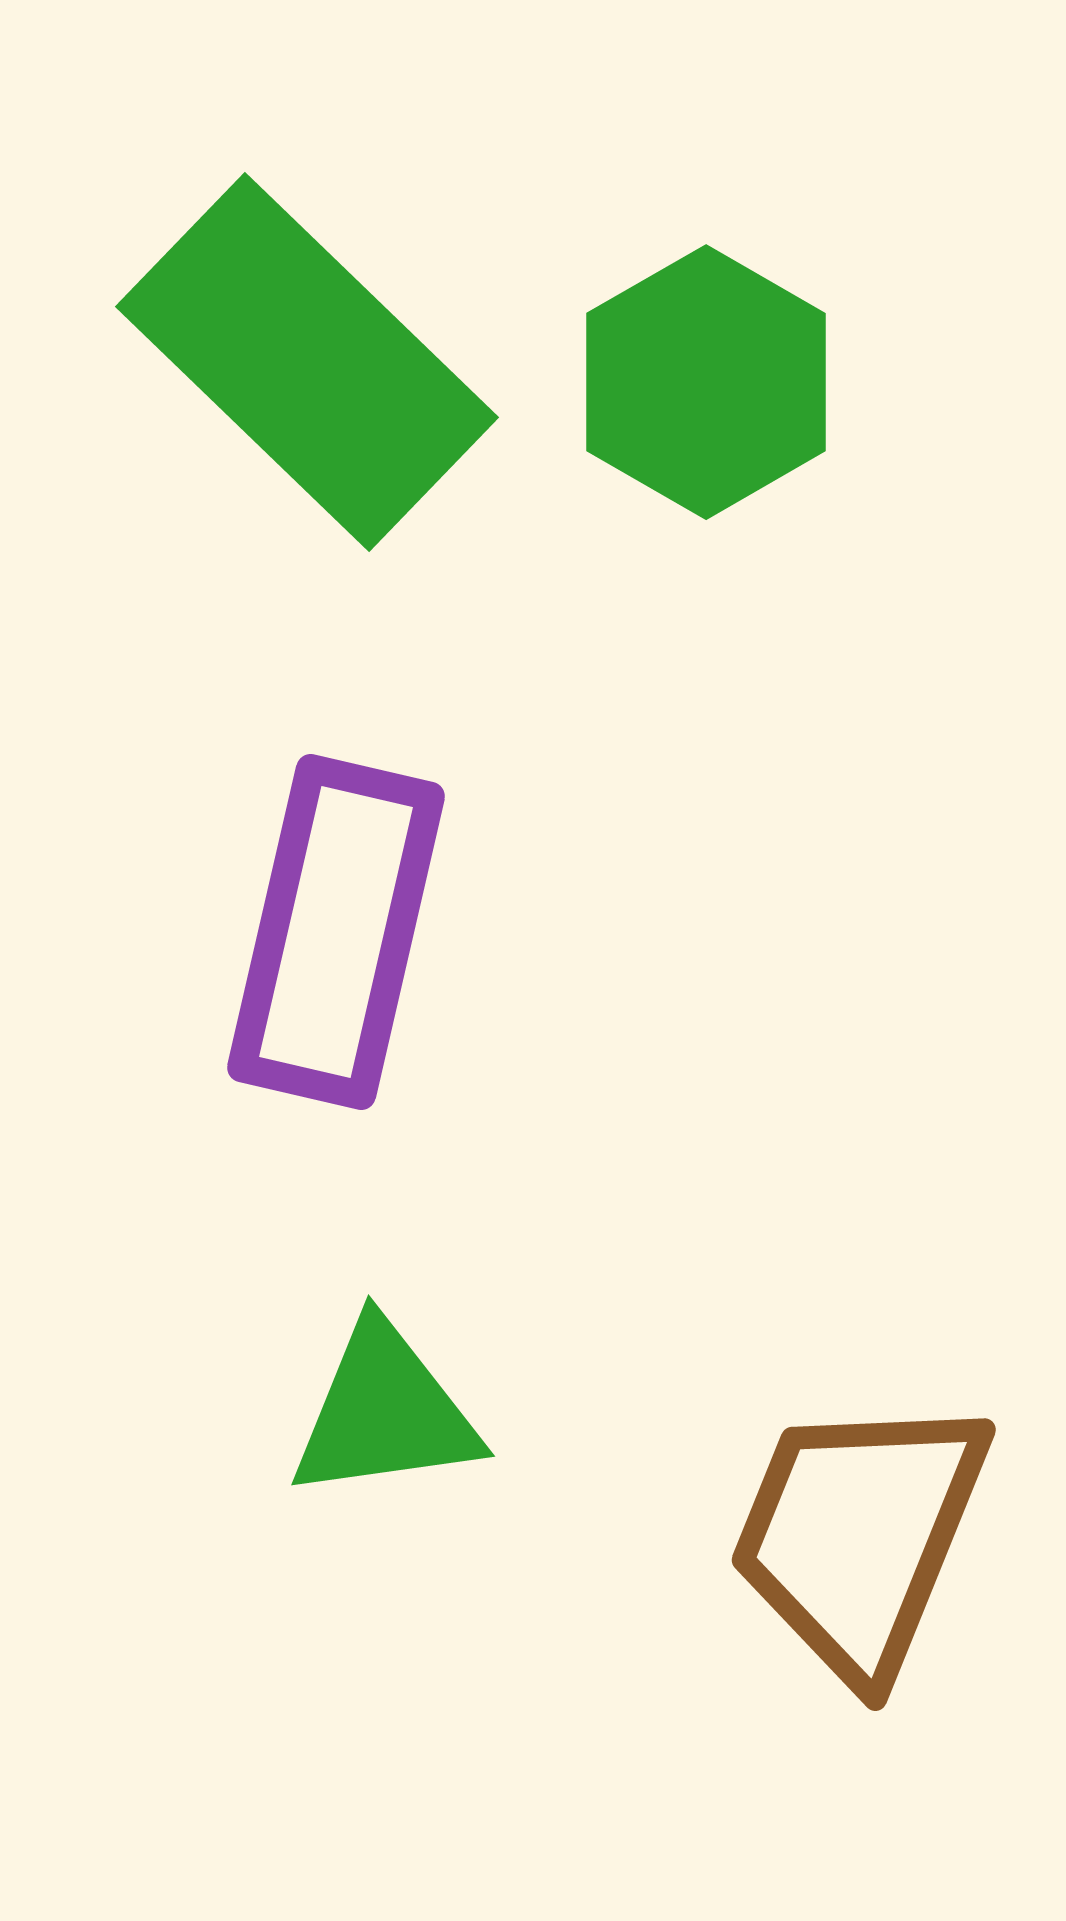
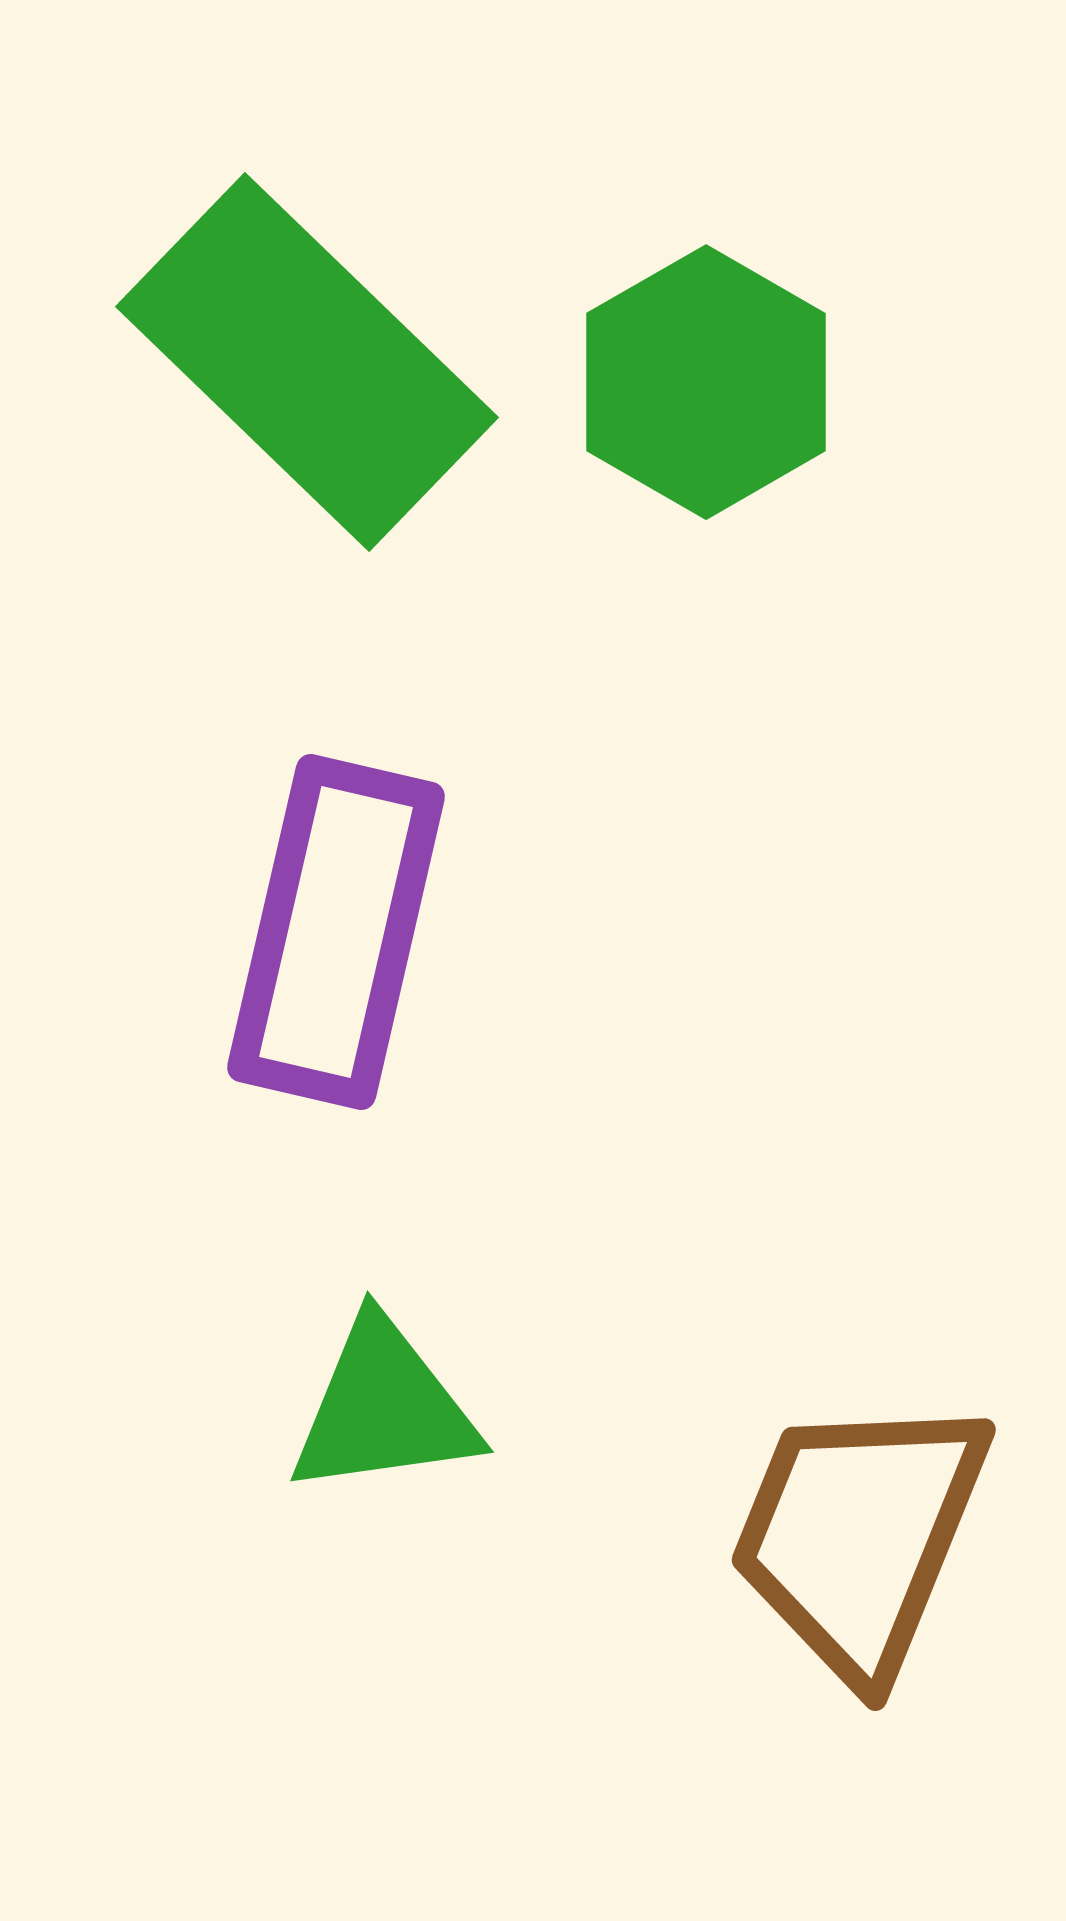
green triangle: moved 1 px left, 4 px up
